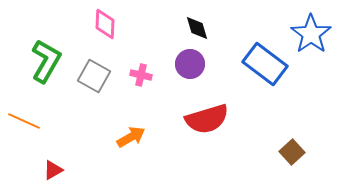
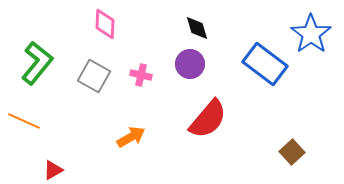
green L-shape: moved 9 px left, 2 px down; rotated 9 degrees clockwise
red semicircle: moved 1 px right; rotated 33 degrees counterclockwise
